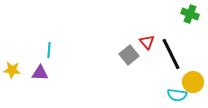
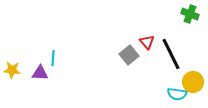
cyan line: moved 4 px right, 8 px down
cyan semicircle: moved 1 px up
